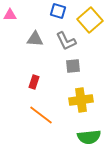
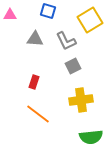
blue square: moved 10 px left
yellow square: rotated 10 degrees clockwise
gray square: rotated 21 degrees counterclockwise
orange line: moved 3 px left, 1 px up
green semicircle: moved 2 px right
